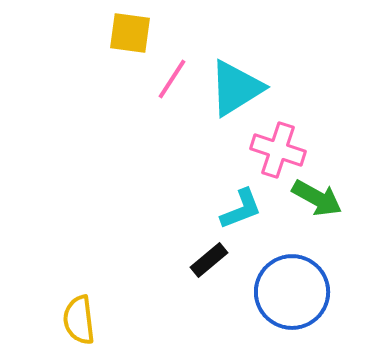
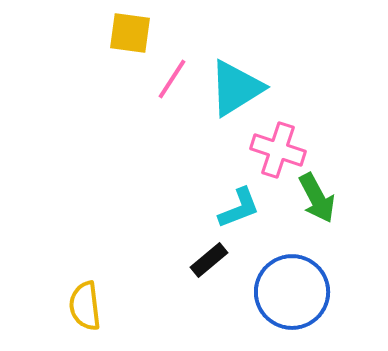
green arrow: rotated 33 degrees clockwise
cyan L-shape: moved 2 px left, 1 px up
yellow semicircle: moved 6 px right, 14 px up
